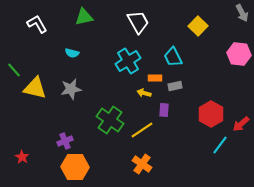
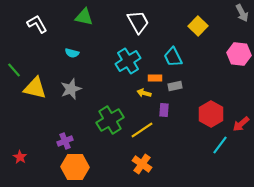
green triangle: rotated 24 degrees clockwise
gray star: rotated 10 degrees counterclockwise
green cross: rotated 24 degrees clockwise
red star: moved 2 px left
